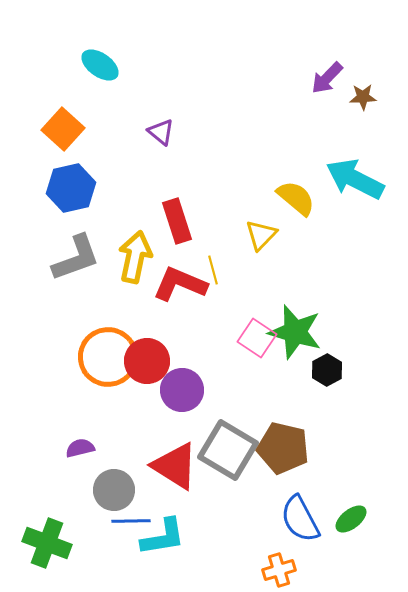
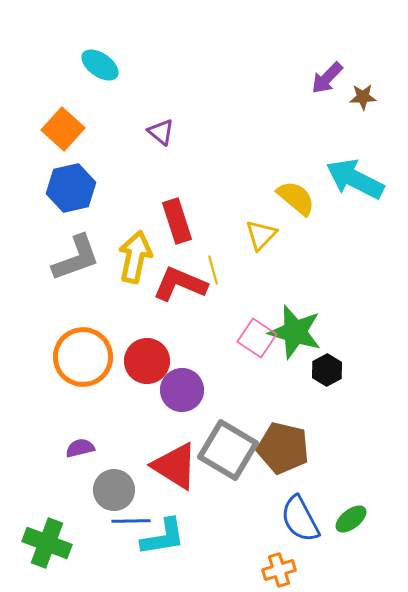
orange circle: moved 25 px left
